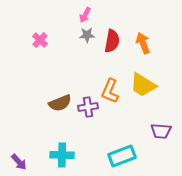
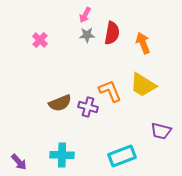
red semicircle: moved 8 px up
orange L-shape: rotated 135 degrees clockwise
purple cross: rotated 24 degrees clockwise
purple trapezoid: rotated 10 degrees clockwise
